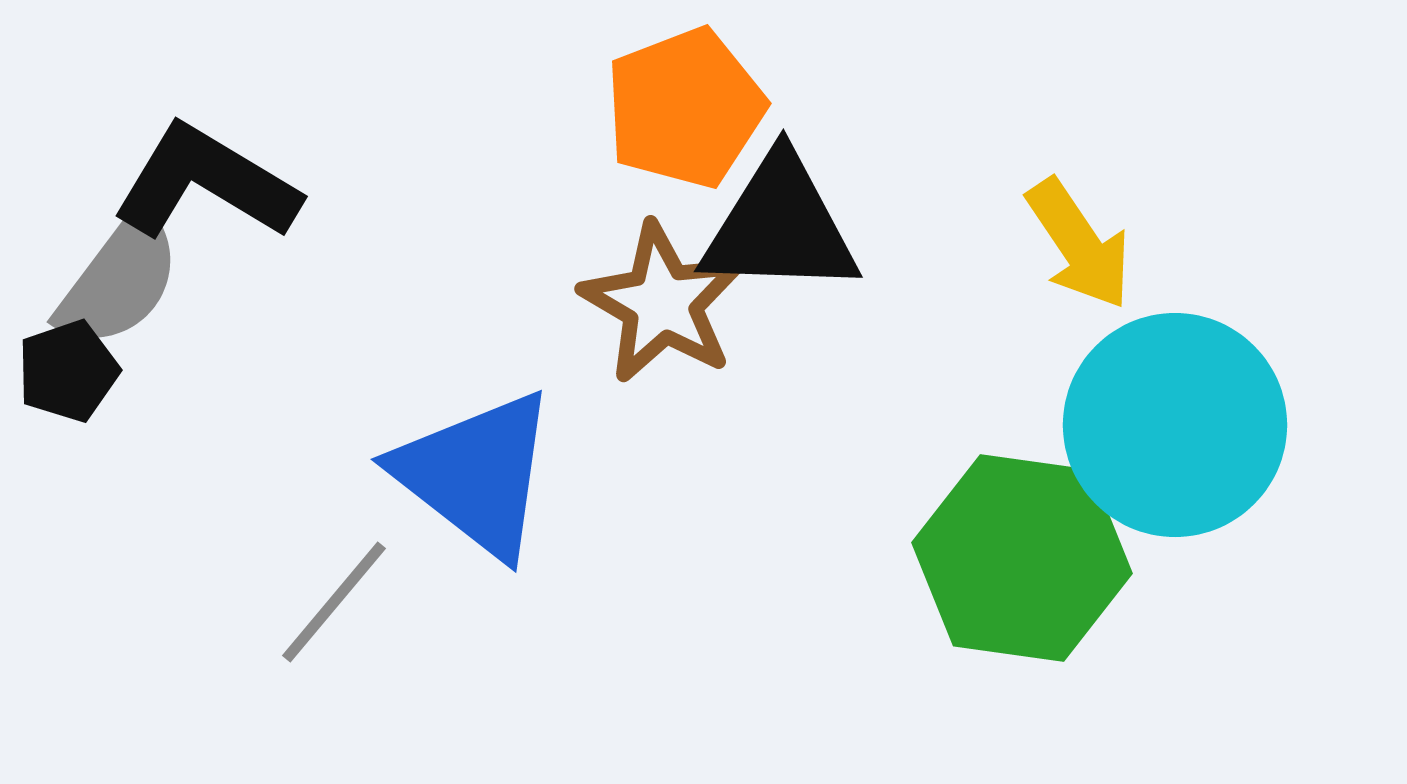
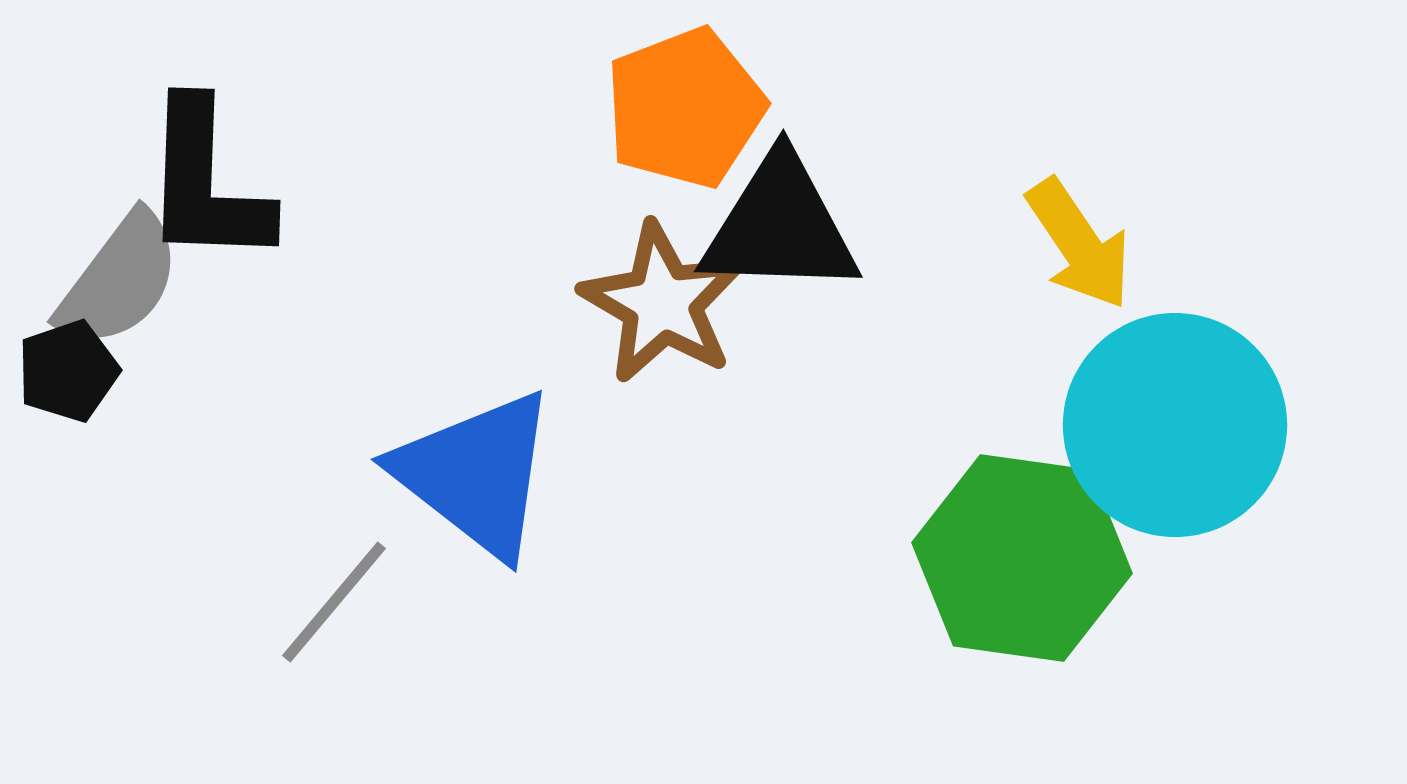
black L-shape: rotated 119 degrees counterclockwise
